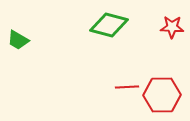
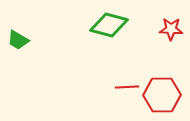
red star: moved 1 px left, 2 px down
